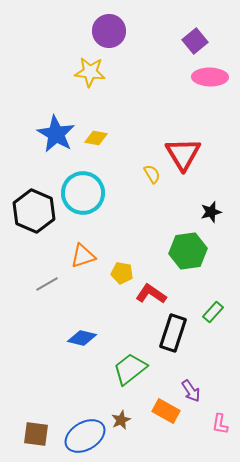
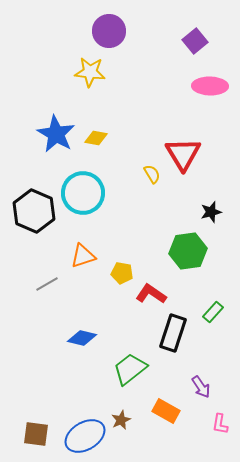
pink ellipse: moved 9 px down
purple arrow: moved 10 px right, 4 px up
